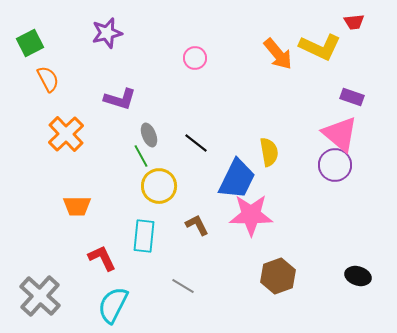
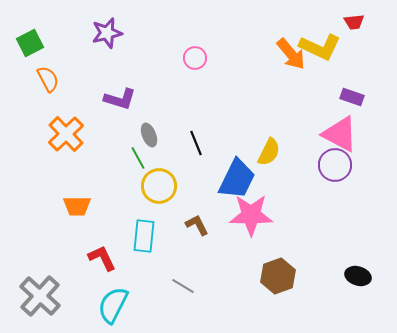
orange arrow: moved 13 px right
pink triangle: rotated 12 degrees counterclockwise
black line: rotated 30 degrees clockwise
yellow semicircle: rotated 36 degrees clockwise
green line: moved 3 px left, 2 px down
